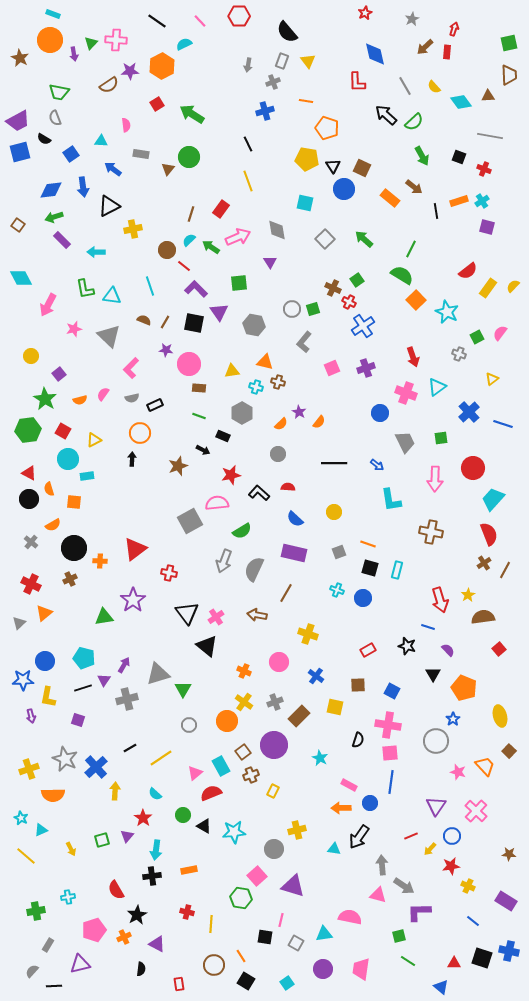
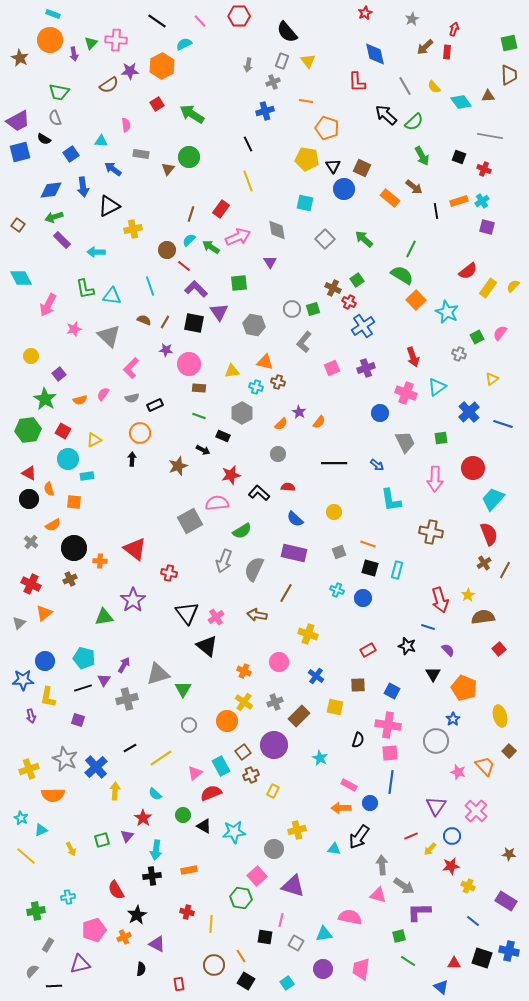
red triangle at (135, 549): rotated 45 degrees counterclockwise
